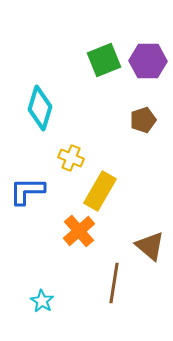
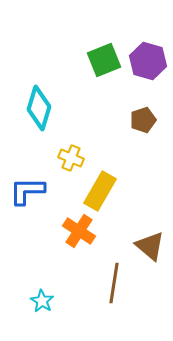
purple hexagon: rotated 15 degrees clockwise
cyan diamond: moved 1 px left
orange cross: rotated 16 degrees counterclockwise
